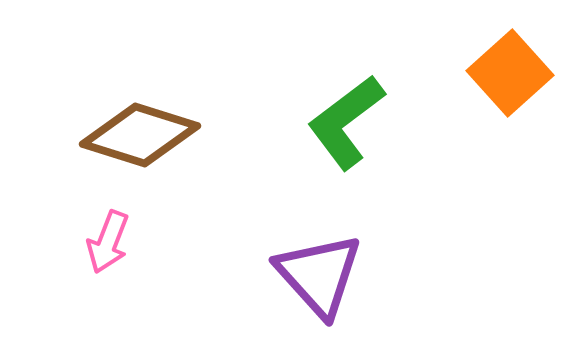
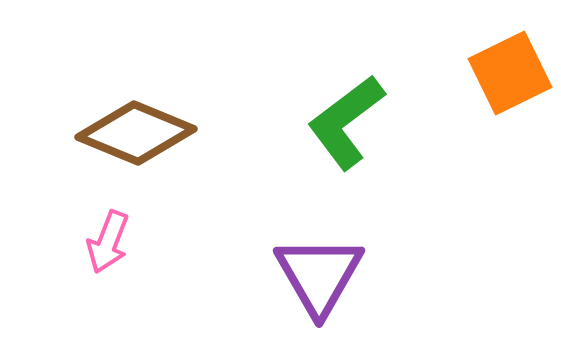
orange square: rotated 16 degrees clockwise
brown diamond: moved 4 px left, 2 px up; rotated 5 degrees clockwise
purple triangle: rotated 12 degrees clockwise
